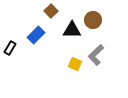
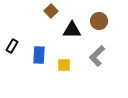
brown circle: moved 6 px right, 1 px down
blue rectangle: moved 3 px right, 20 px down; rotated 42 degrees counterclockwise
black rectangle: moved 2 px right, 2 px up
gray L-shape: moved 1 px right, 1 px down
yellow square: moved 11 px left, 1 px down; rotated 24 degrees counterclockwise
